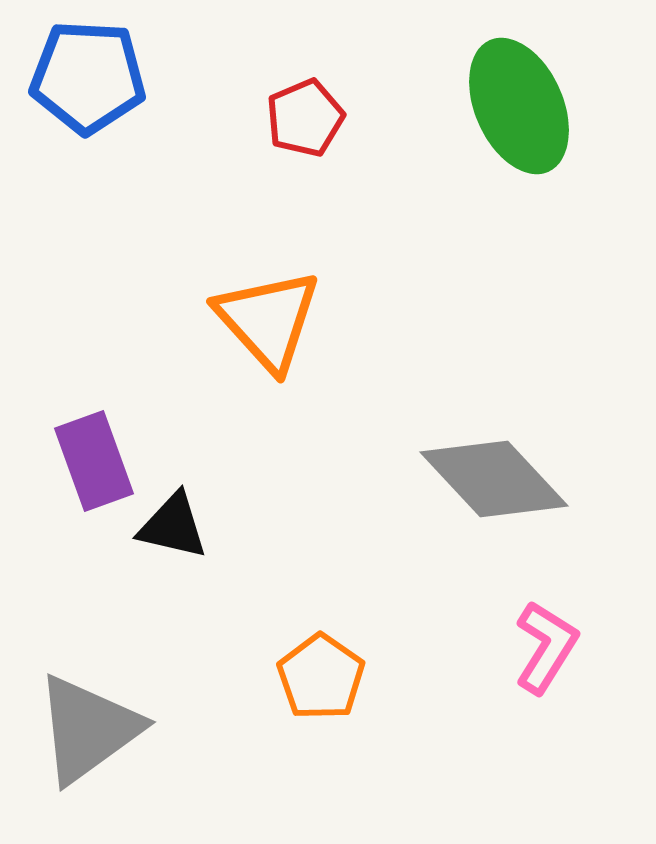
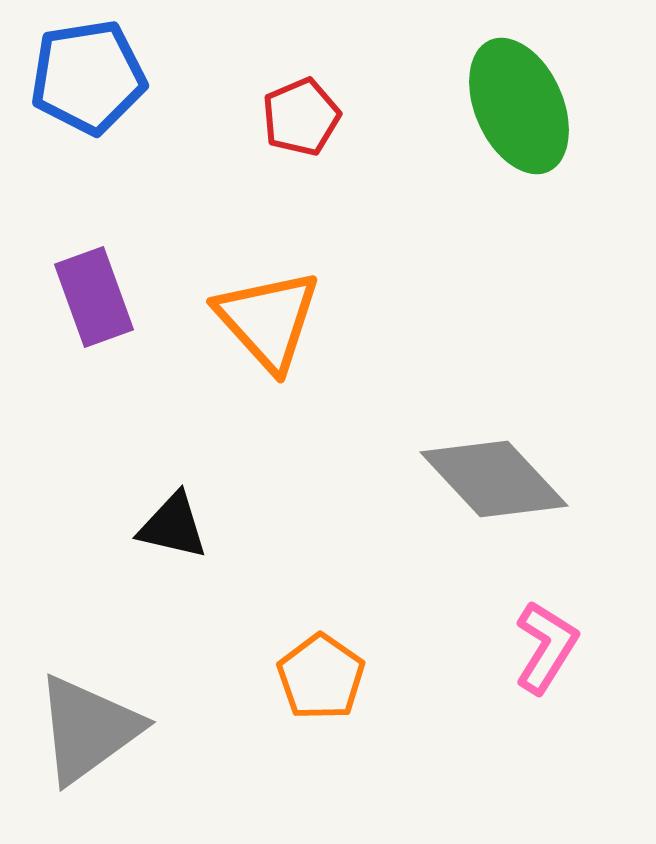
blue pentagon: rotated 12 degrees counterclockwise
red pentagon: moved 4 px left, 1 px up
purple rectangle: moved 164 px up
